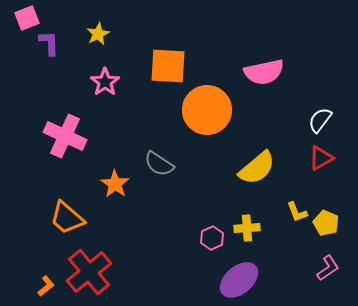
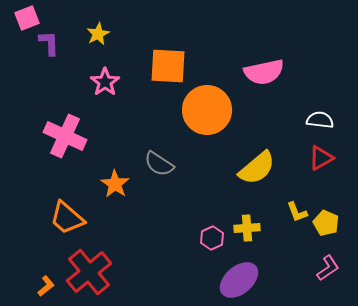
white semicircle: rotated 60 degrees clockwise
